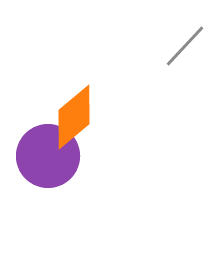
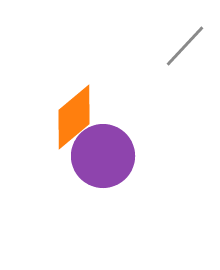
purple circle: moved 55 px right
